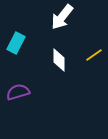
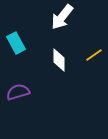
cyan rectangle: rotated 55 degrees counterclockwise
